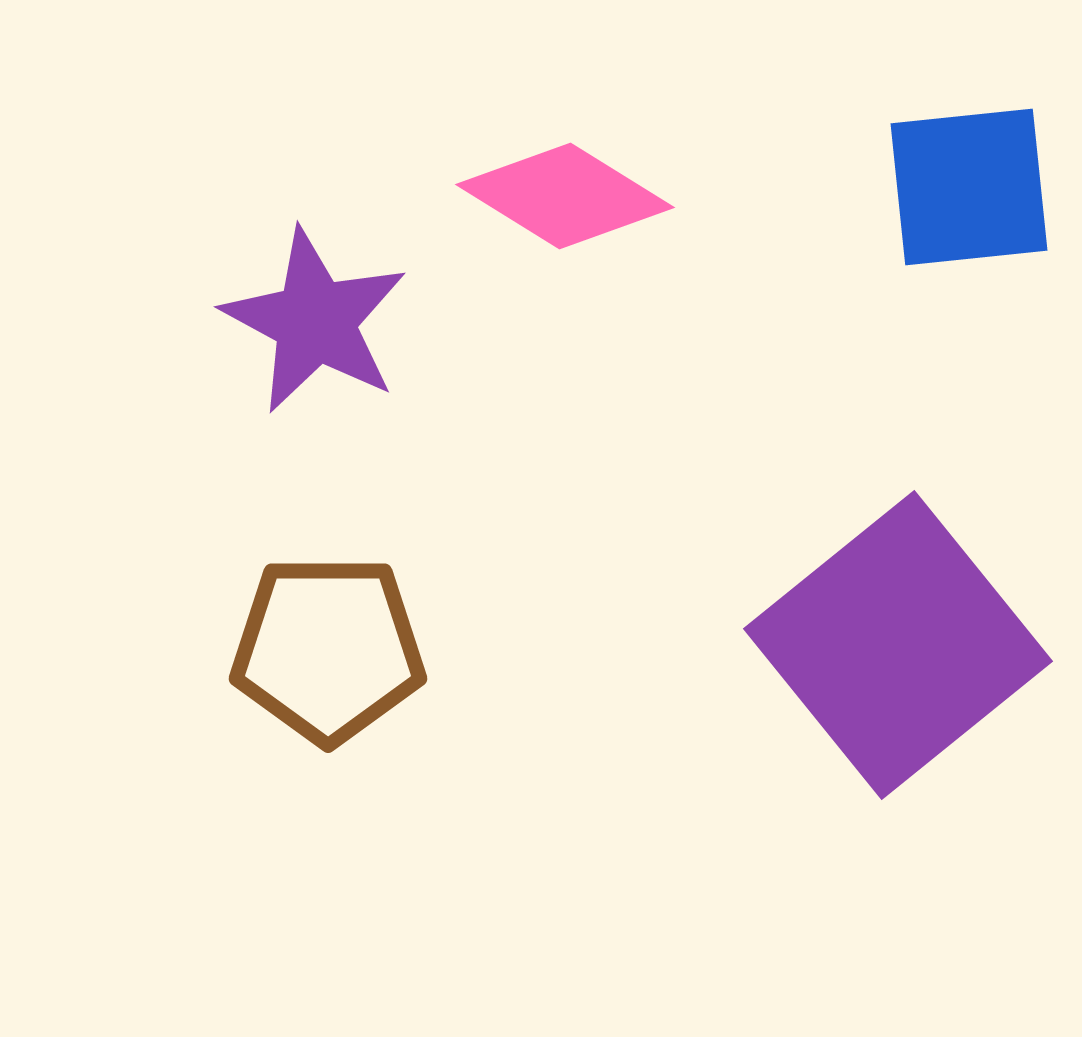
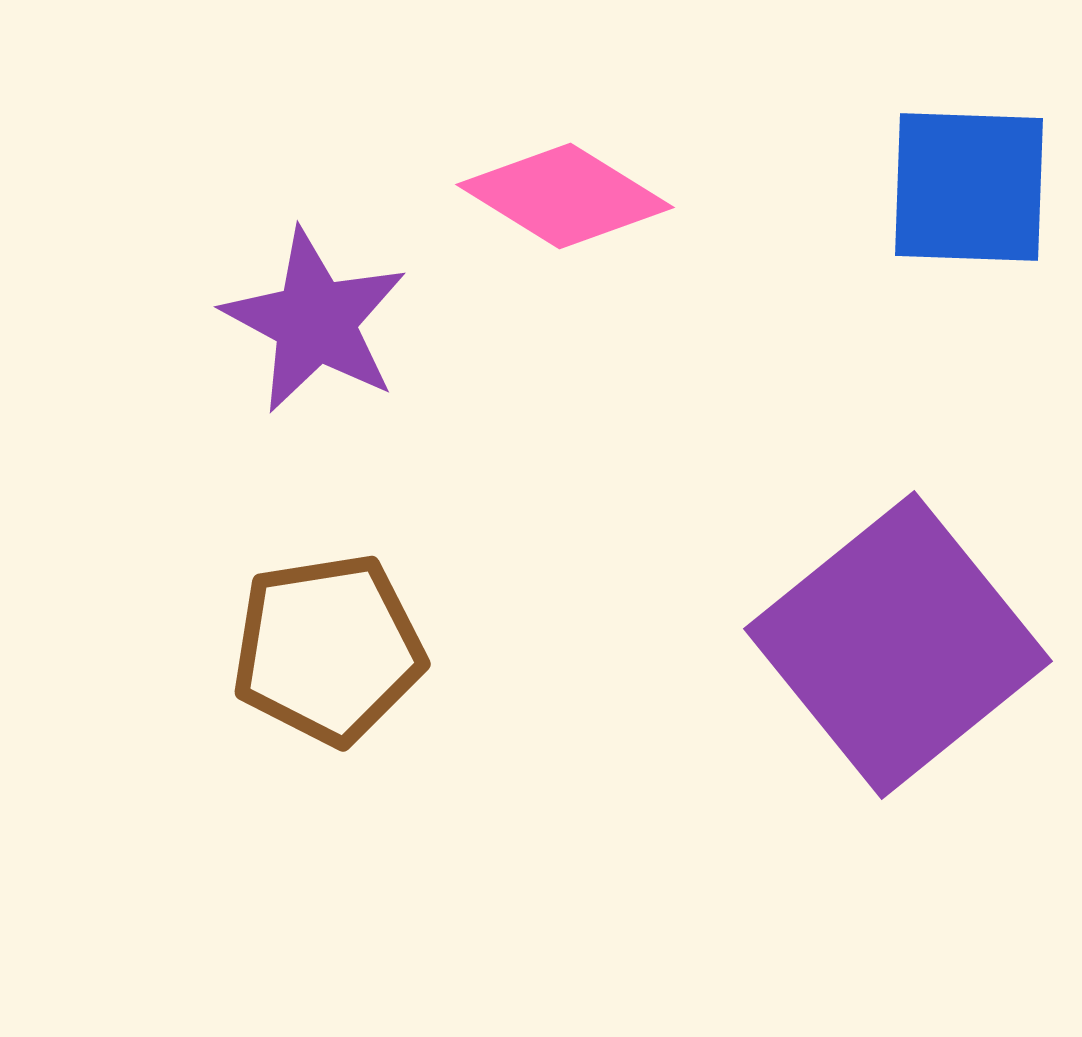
blue square: rotated 8 degrees clockwise
brown pentagon: rotated 9 degrees counterclockwise
